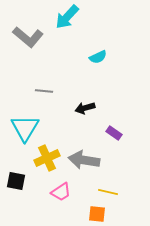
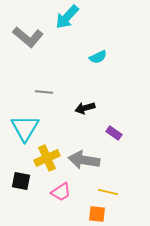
gray line: moved 1 px down
black square: moved 5 px right
